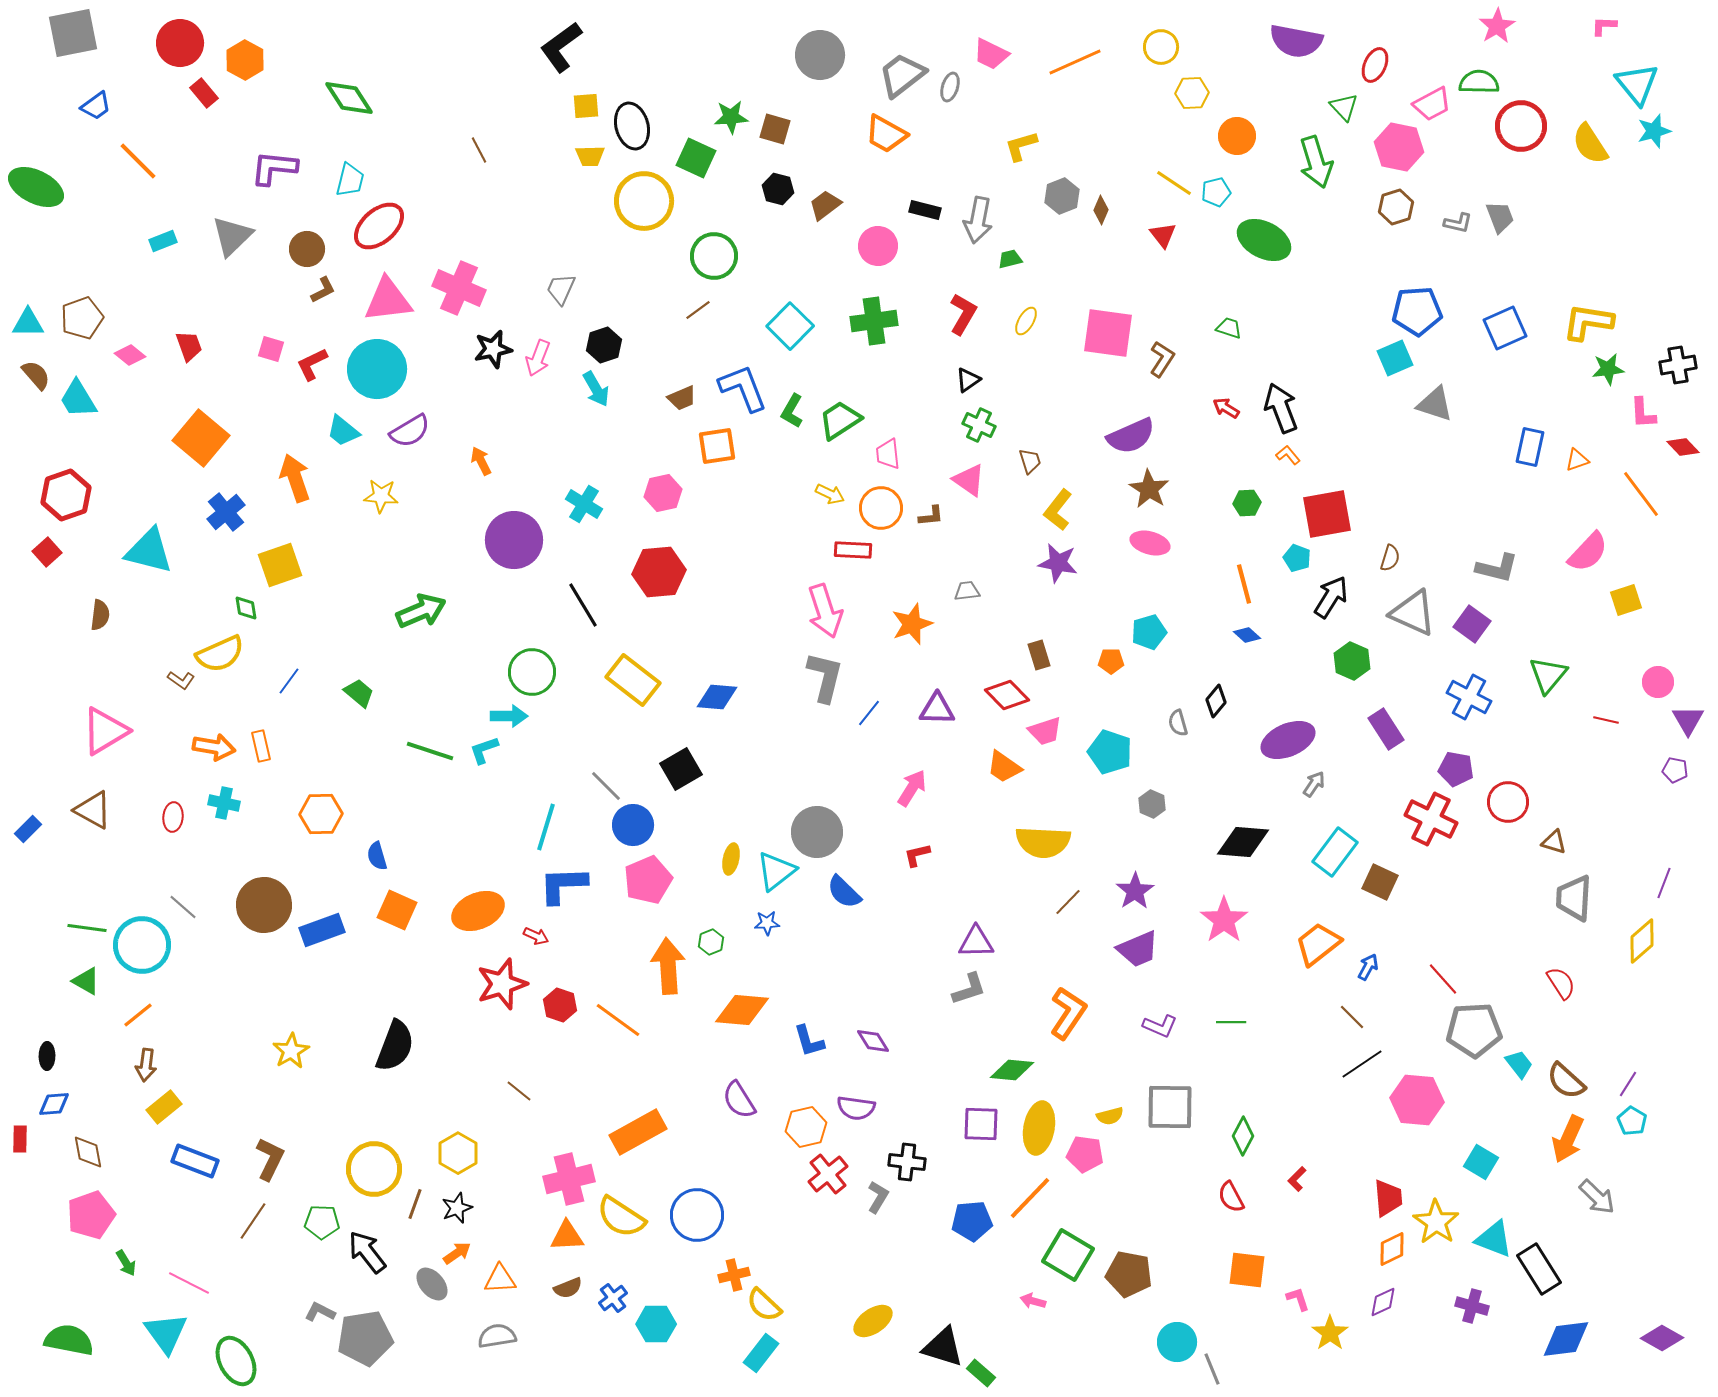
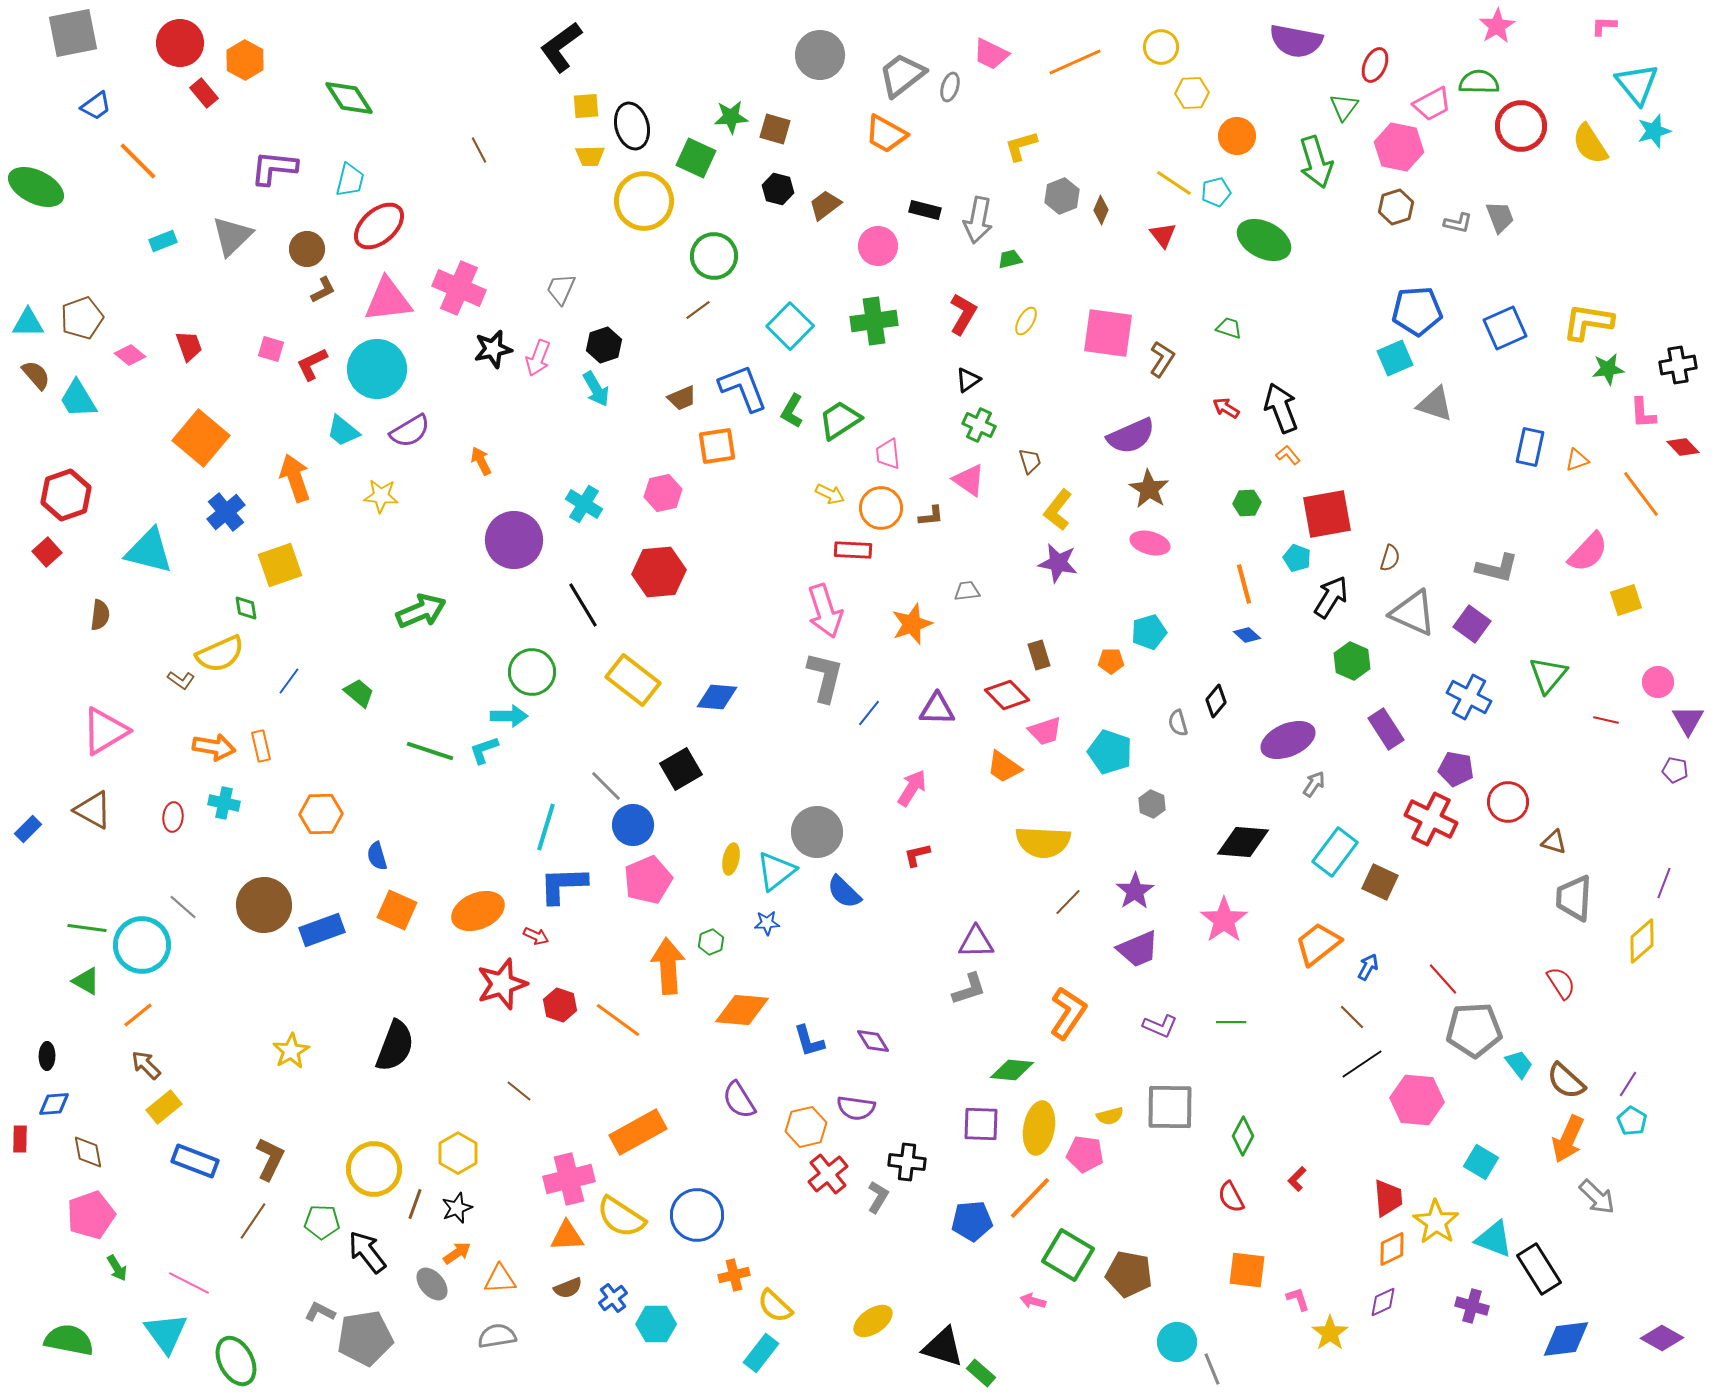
green triangle at (1344, 107): rotated 20 degrees clockwise
brown arrow at (146, 1065): rotated 128 degrees clockwise
green arrow at (126, 1263): moved 9 px left, 5 px down
yellow semicircle at (764, 1305): moved 11 px right, 1 px down
